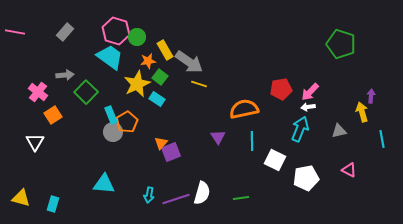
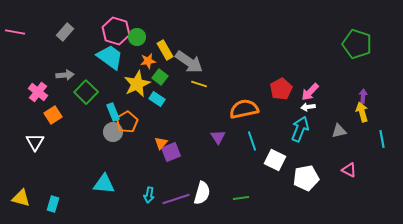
green pentagon at (341, 44): moved 16 px right
red pentagon at (281, 89): rotated 20 degrees counterclockwise
purple arrow at (371, 96): moved 8 px left
cyan rectangle at (111, 115): moved 2 px right, 3 px up
cyan line at (252, 141): rotated 18 degrees counterclockwise
